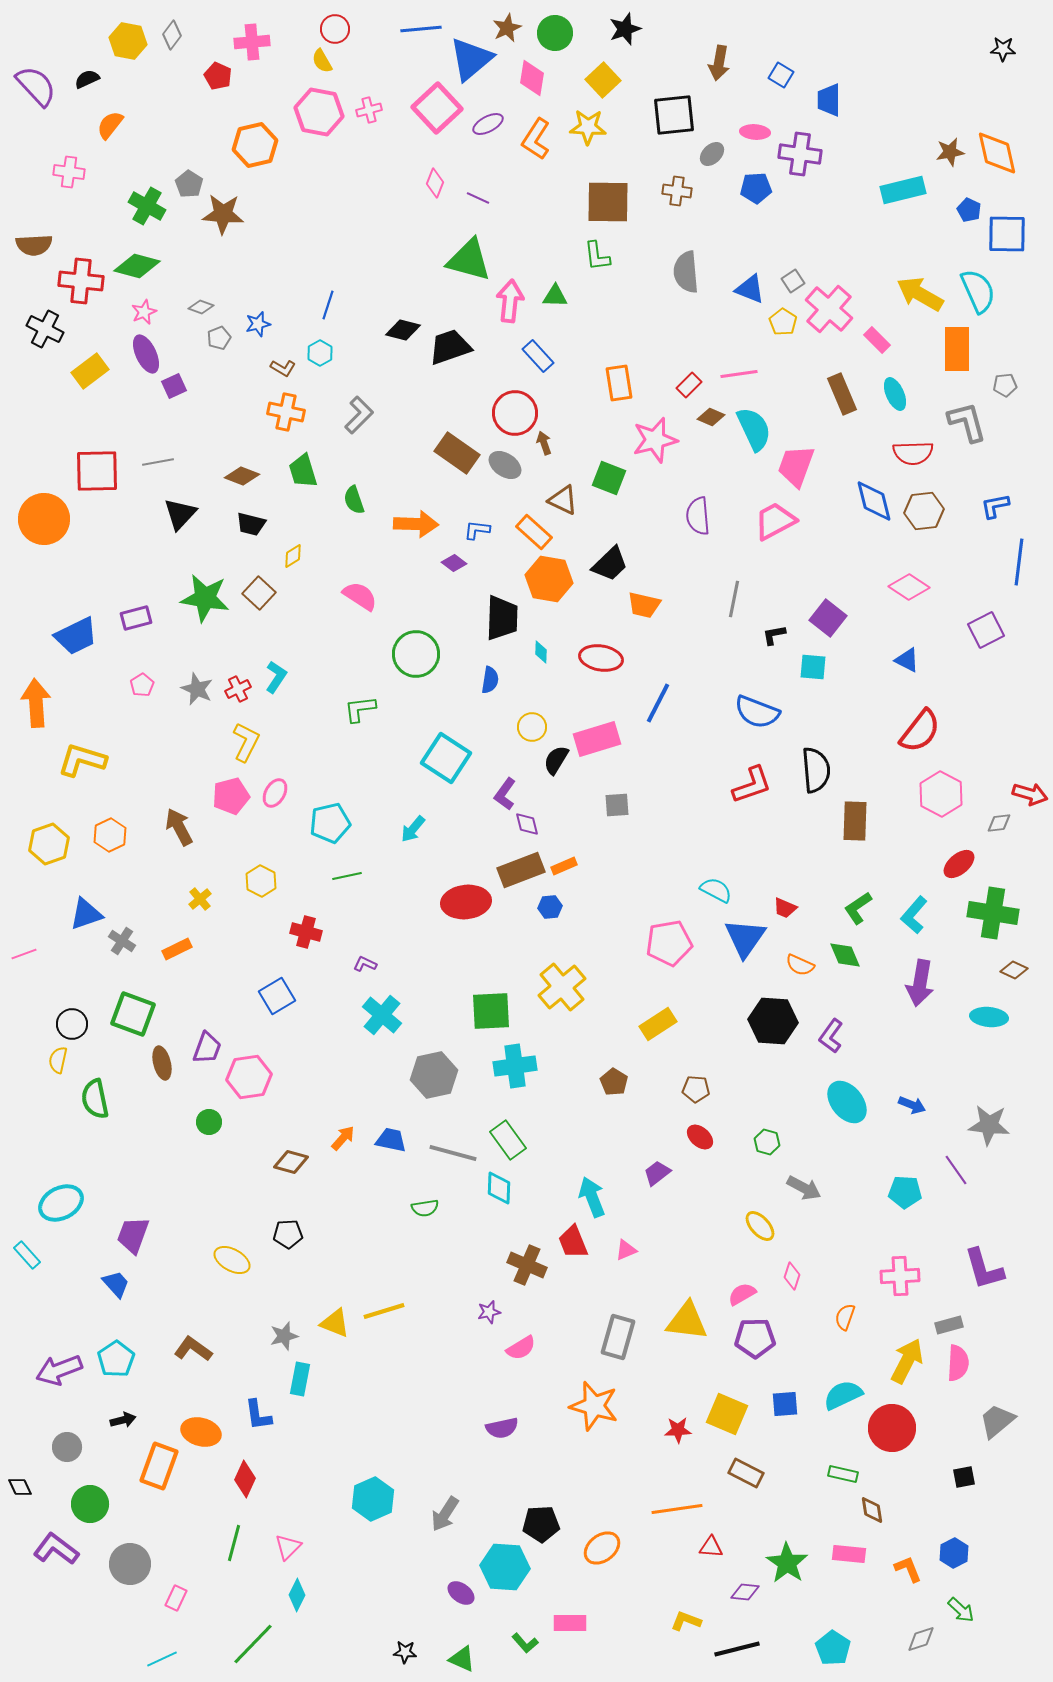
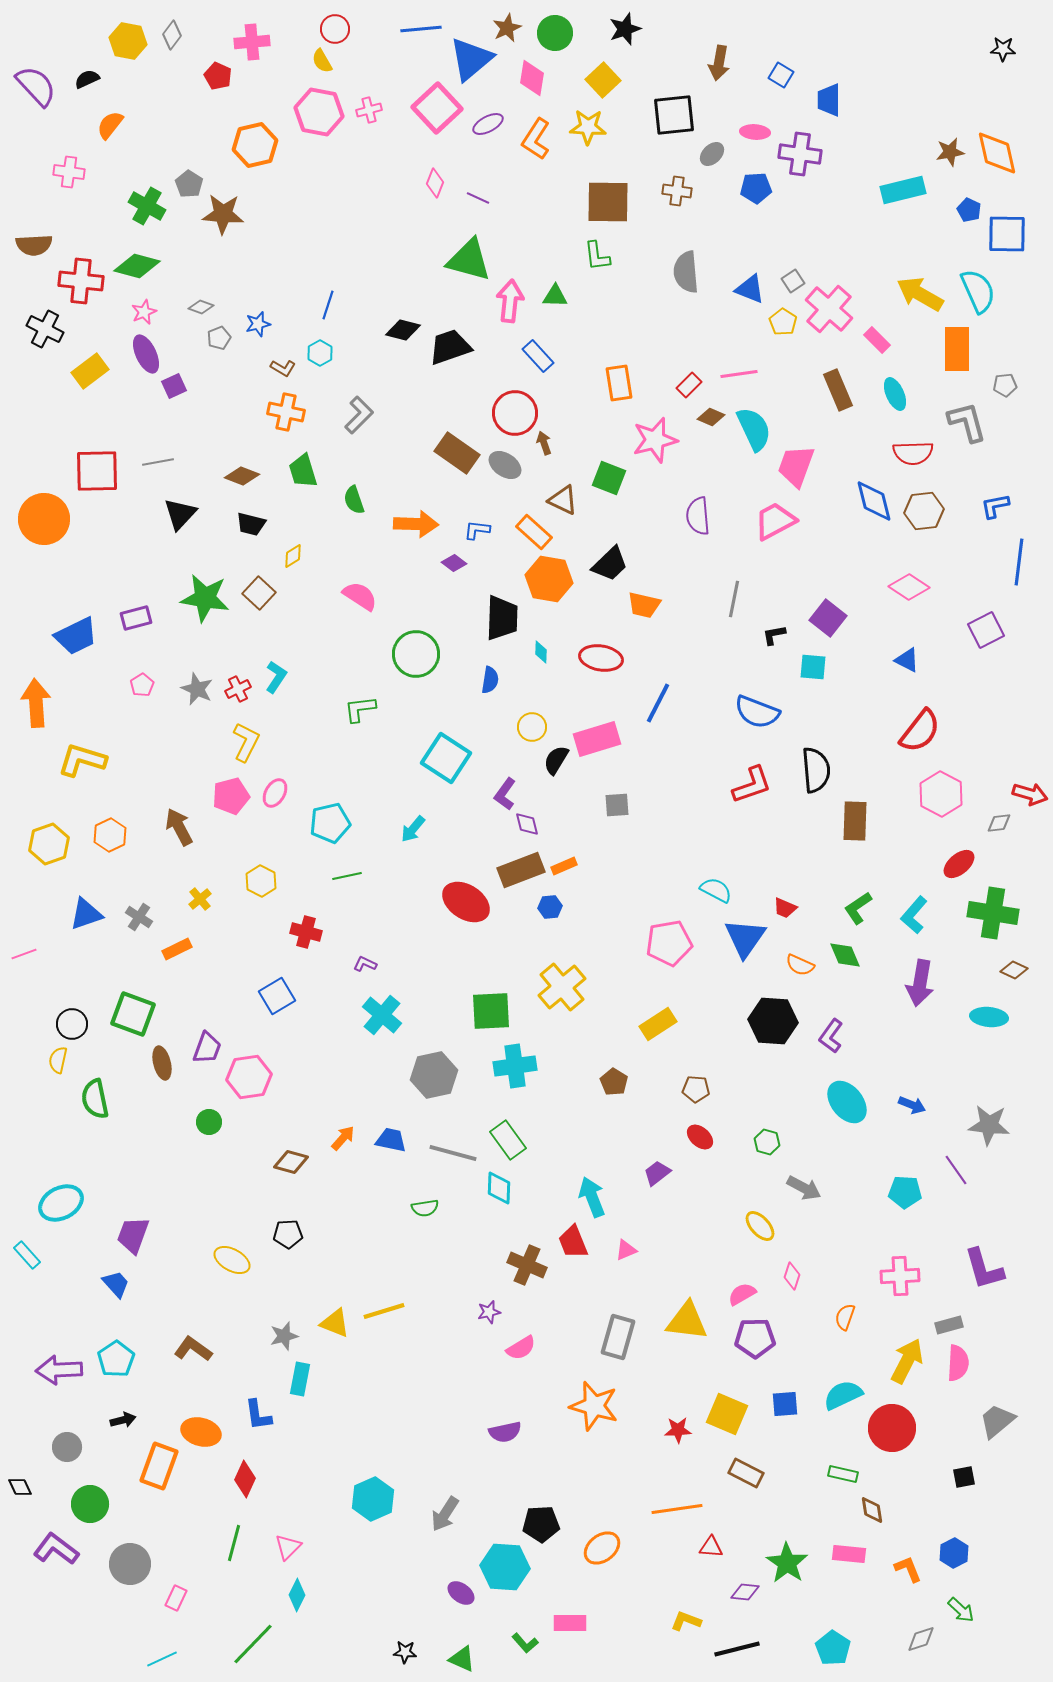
brown rectangle at (842, 394): moved 4 px left, 4 px up
red ellipse at (466, 902): rotated 39 degrees clockwise
gray cross at (122, 941): moved 17 px right, 24 px up
purple arrow at (59, 1370): rotated 18 degrees clockwise
purple semicircle at (502, 1428): moved 3 px right, 4 px down
